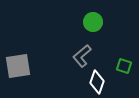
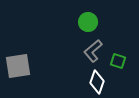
green circle: moved 5 px left
gray L-shape: moved 11 px right, 5 px up
green square: moved 6 px left, 5 px up
